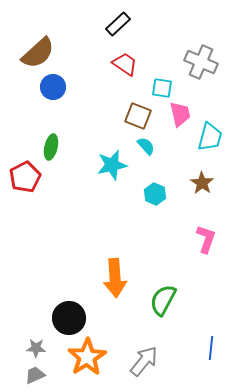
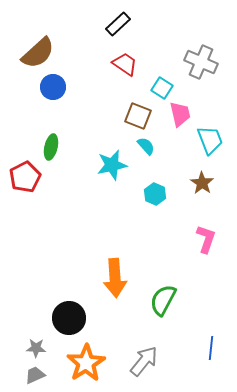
cyan square: rotated 25 degrees clockwise
cyan trapezoid: moved 3 px down; rotated 36 degrees counterclockwise
orange star: moved 1 px left, 6 px down
